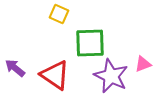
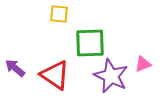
yellow square: rotated 18 degrees counterclockwise
